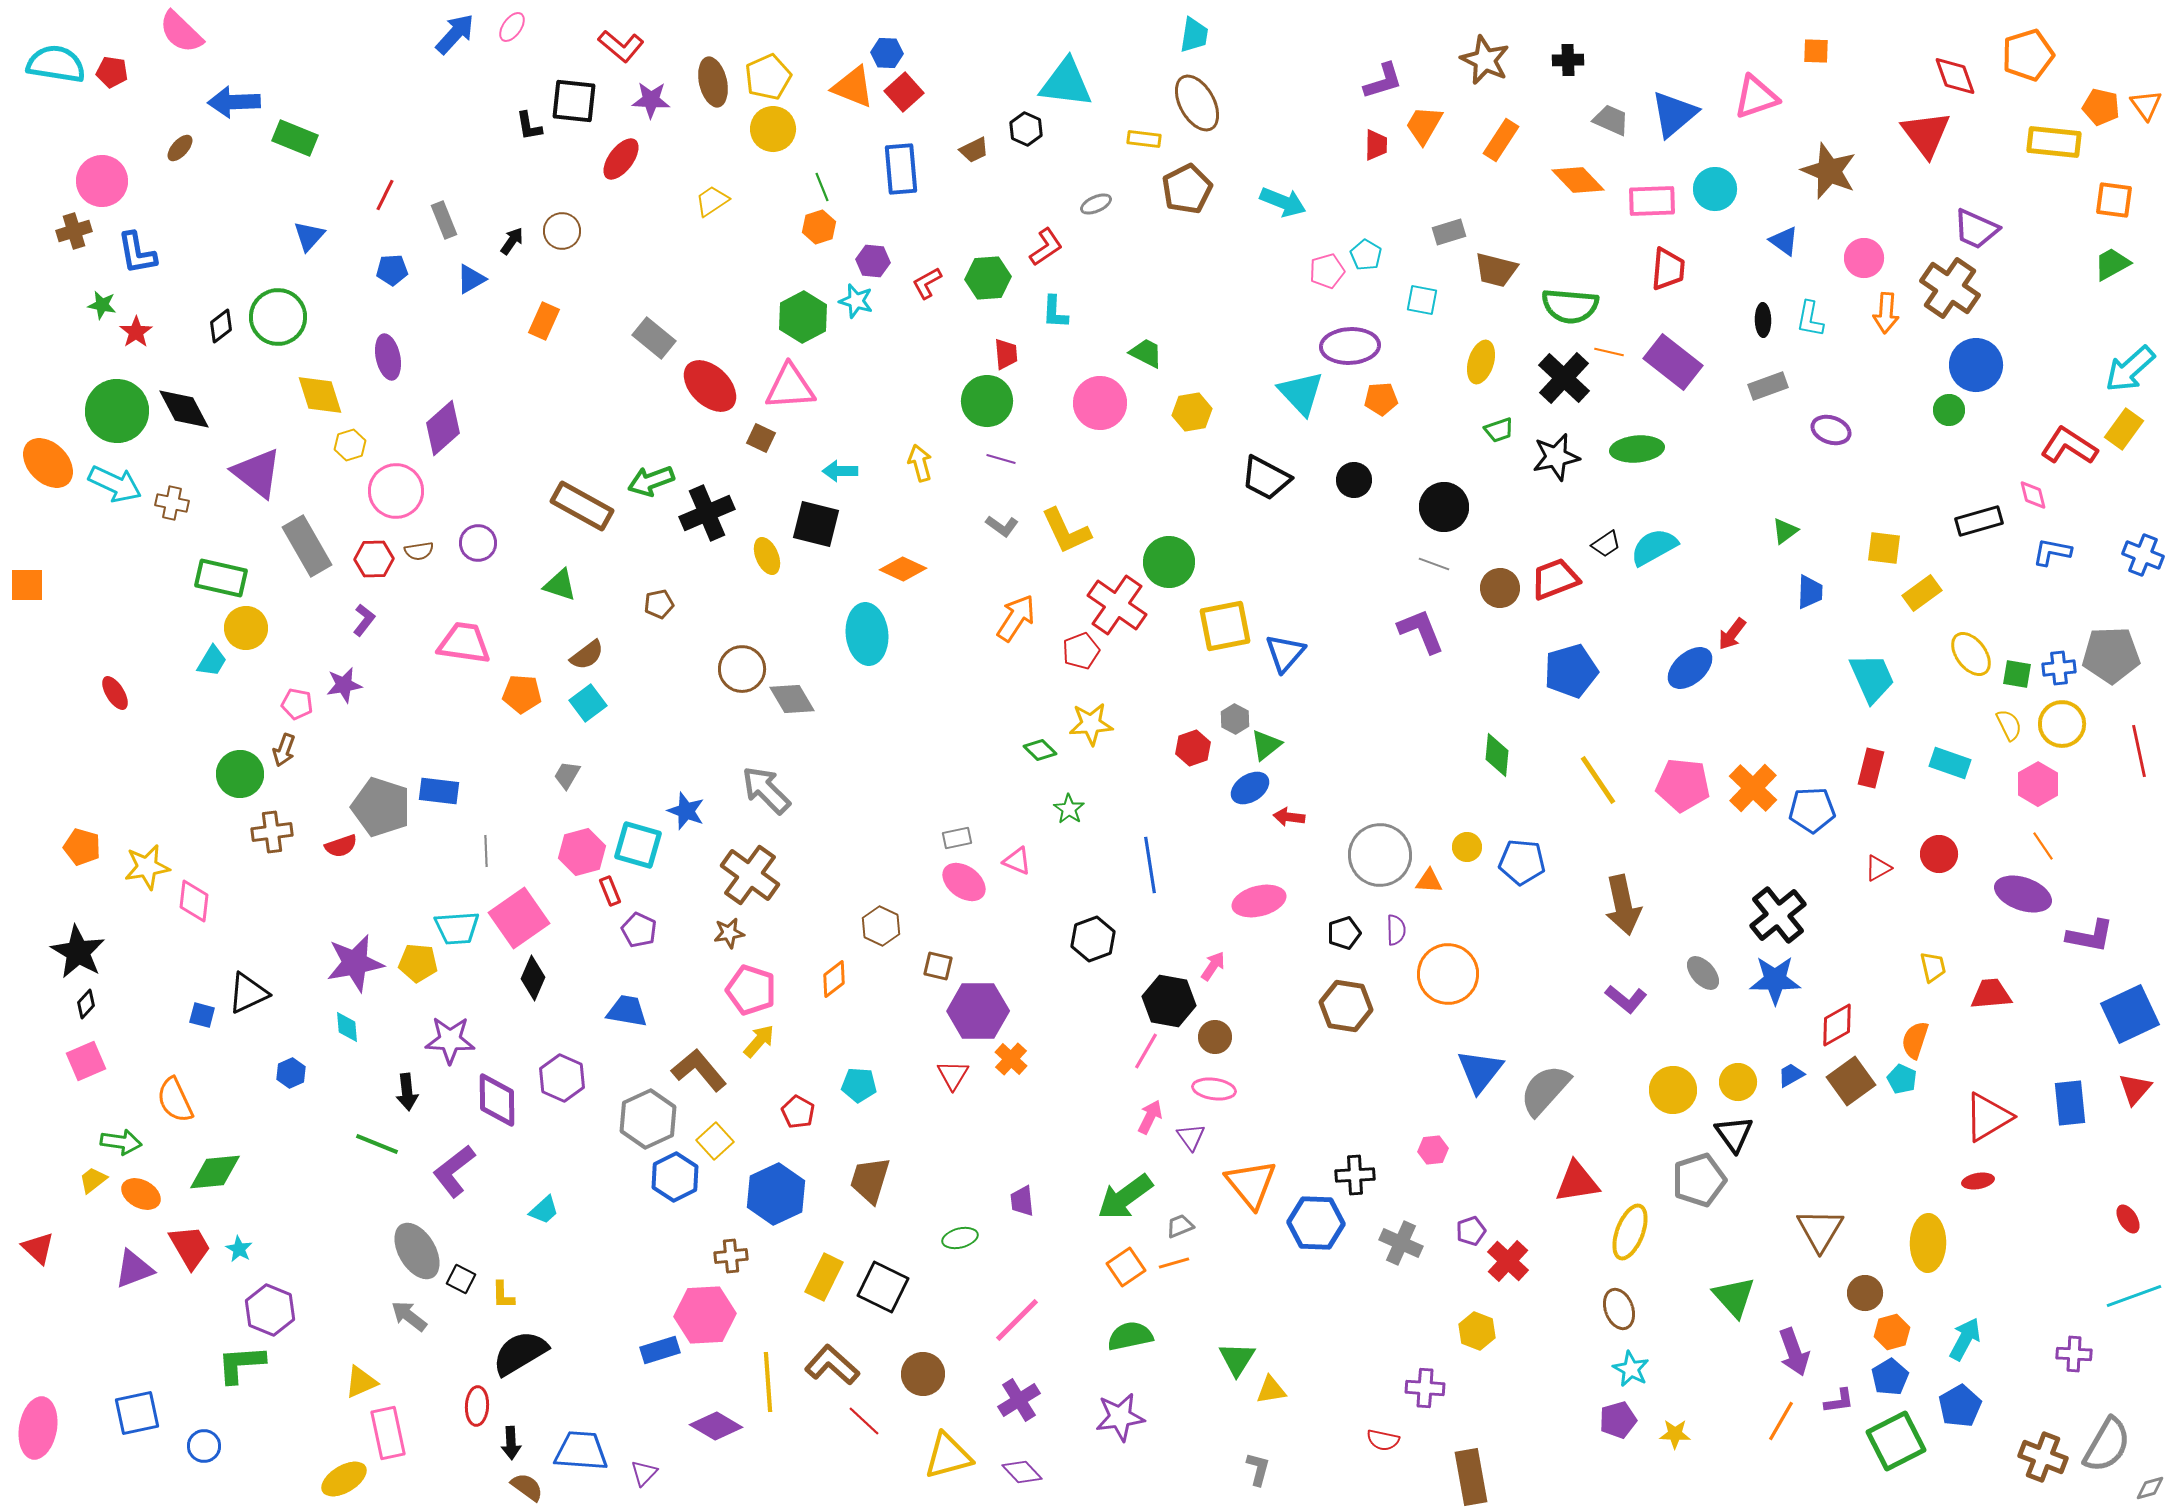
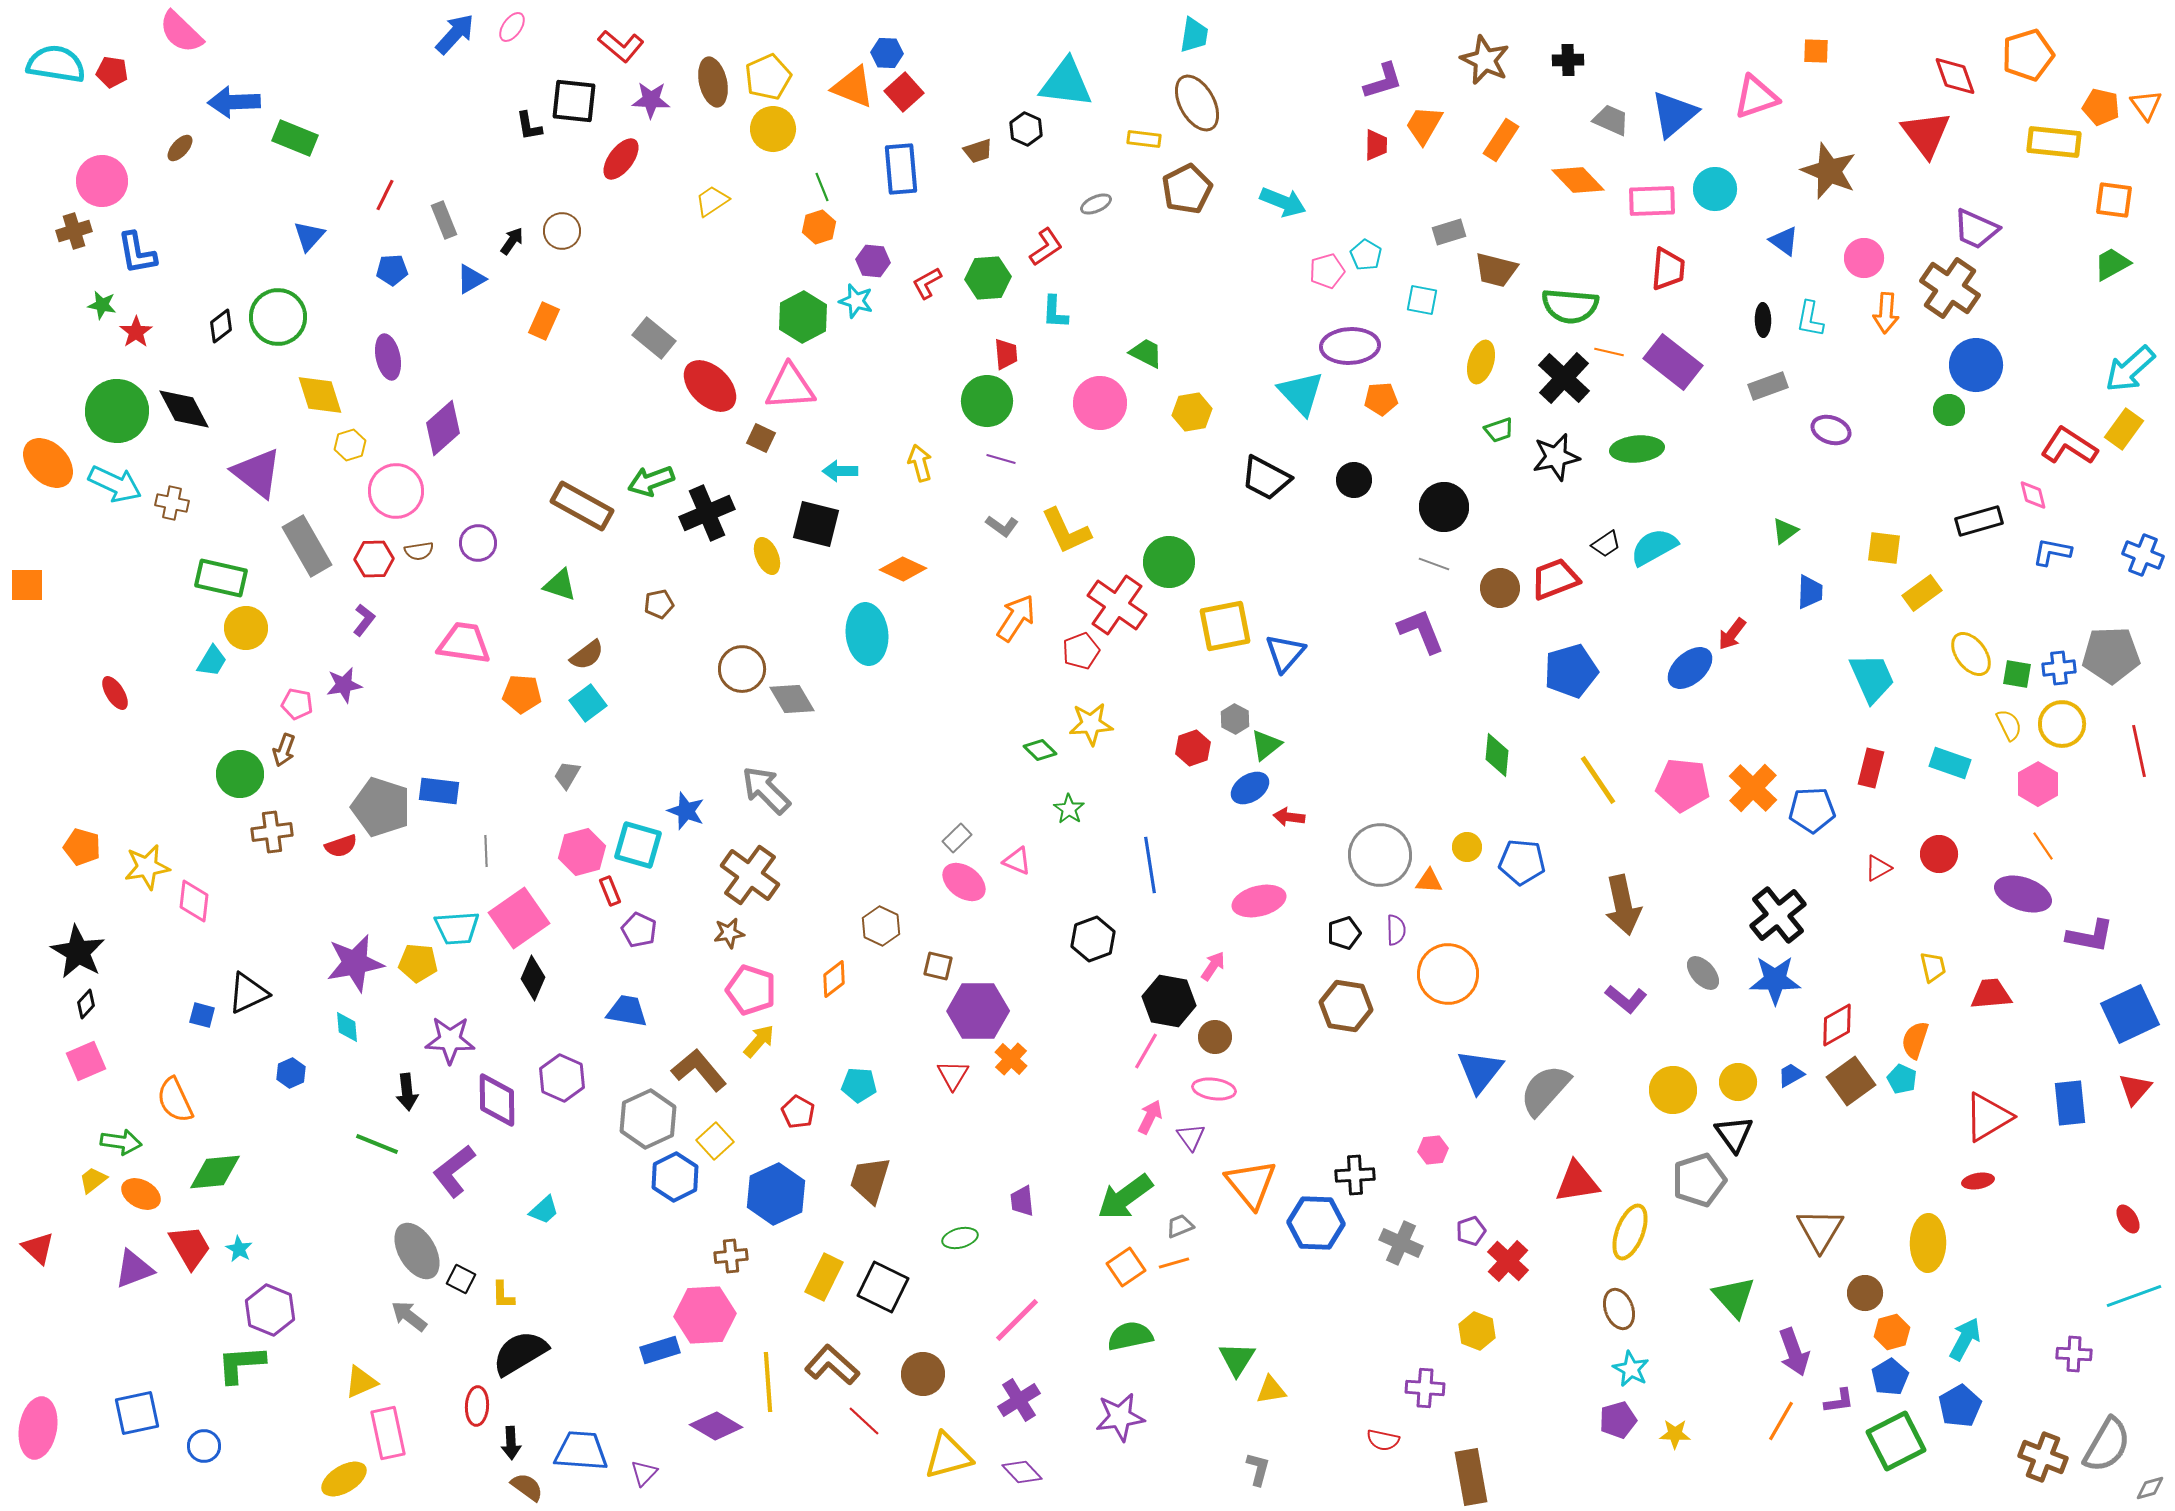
brown trapezoid at (974, 150): moved 4 px right, 1 px down; rotated 8 degrees clockwise
gray rectangle at (957, 838): rotated 32 degrees counterclockwise
